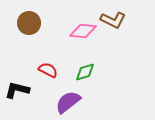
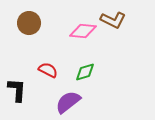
black L-shape: rotated 80 degrees clockwise
